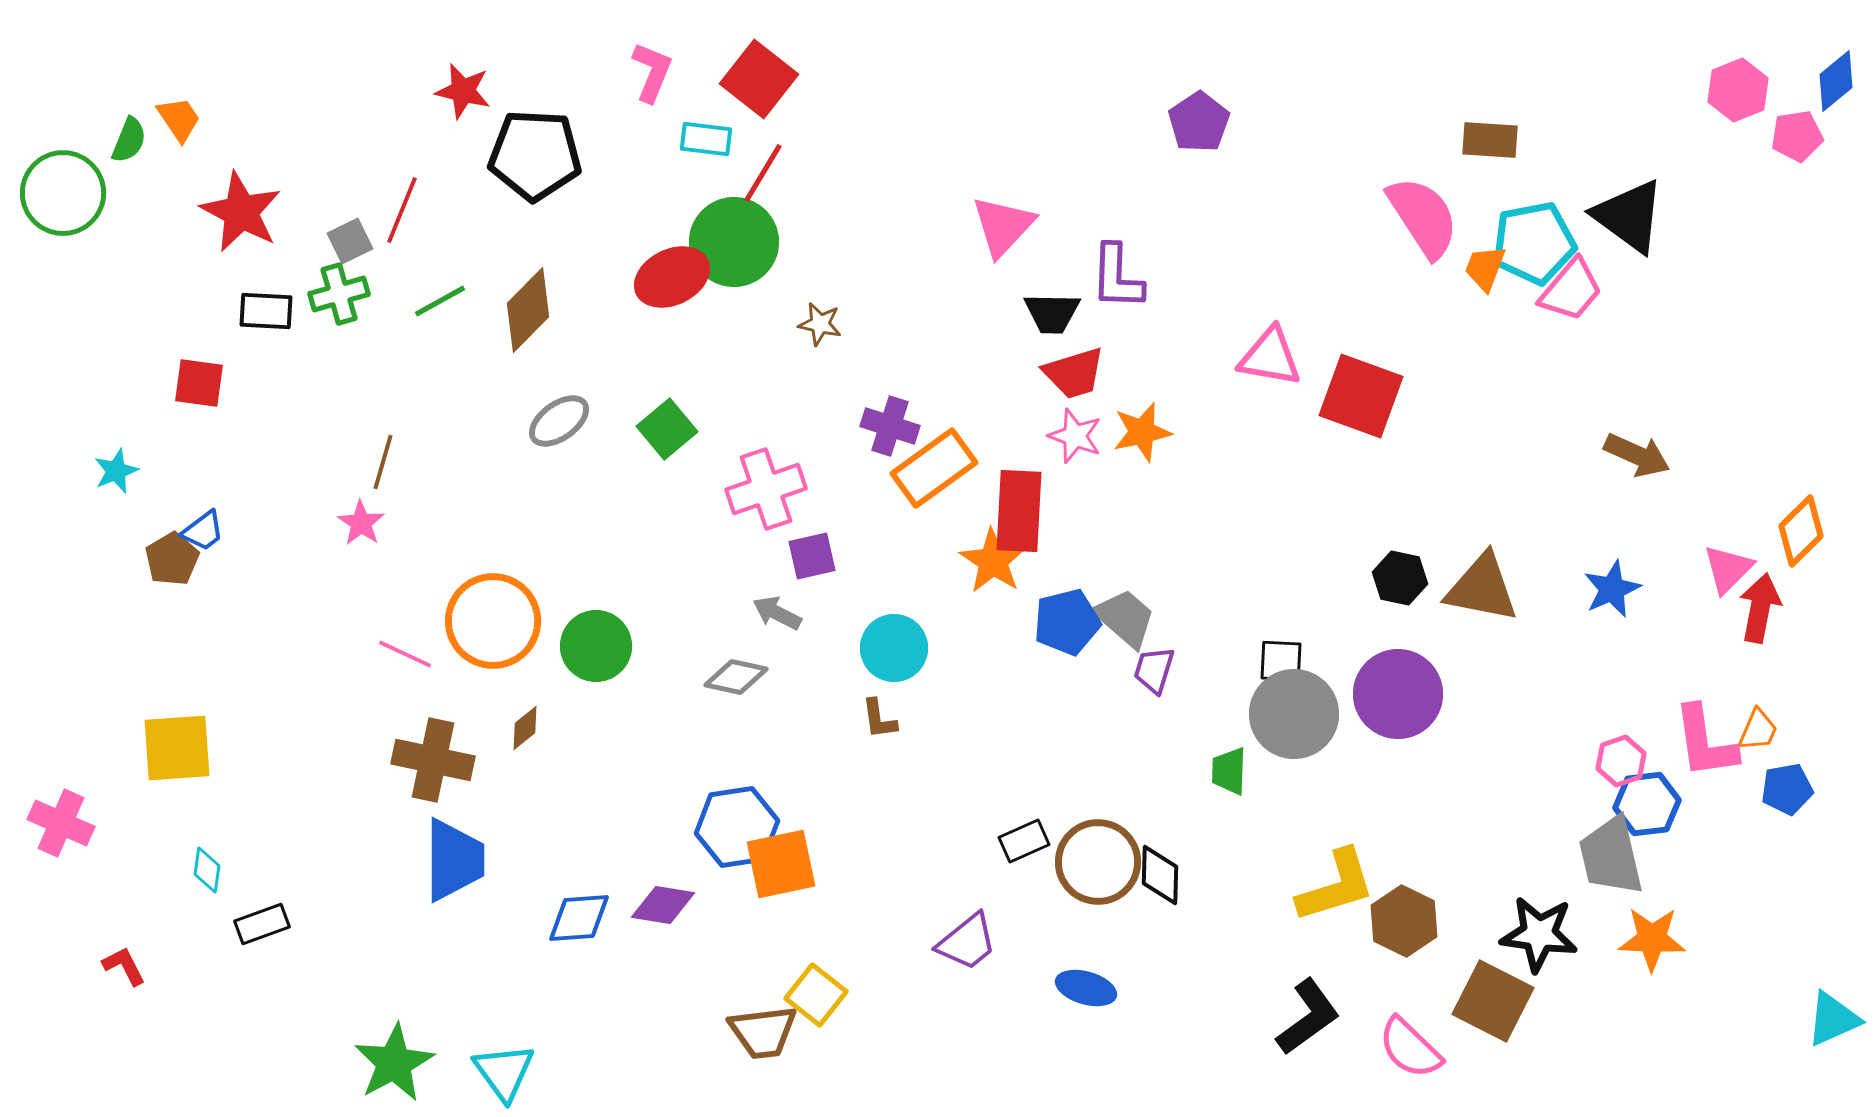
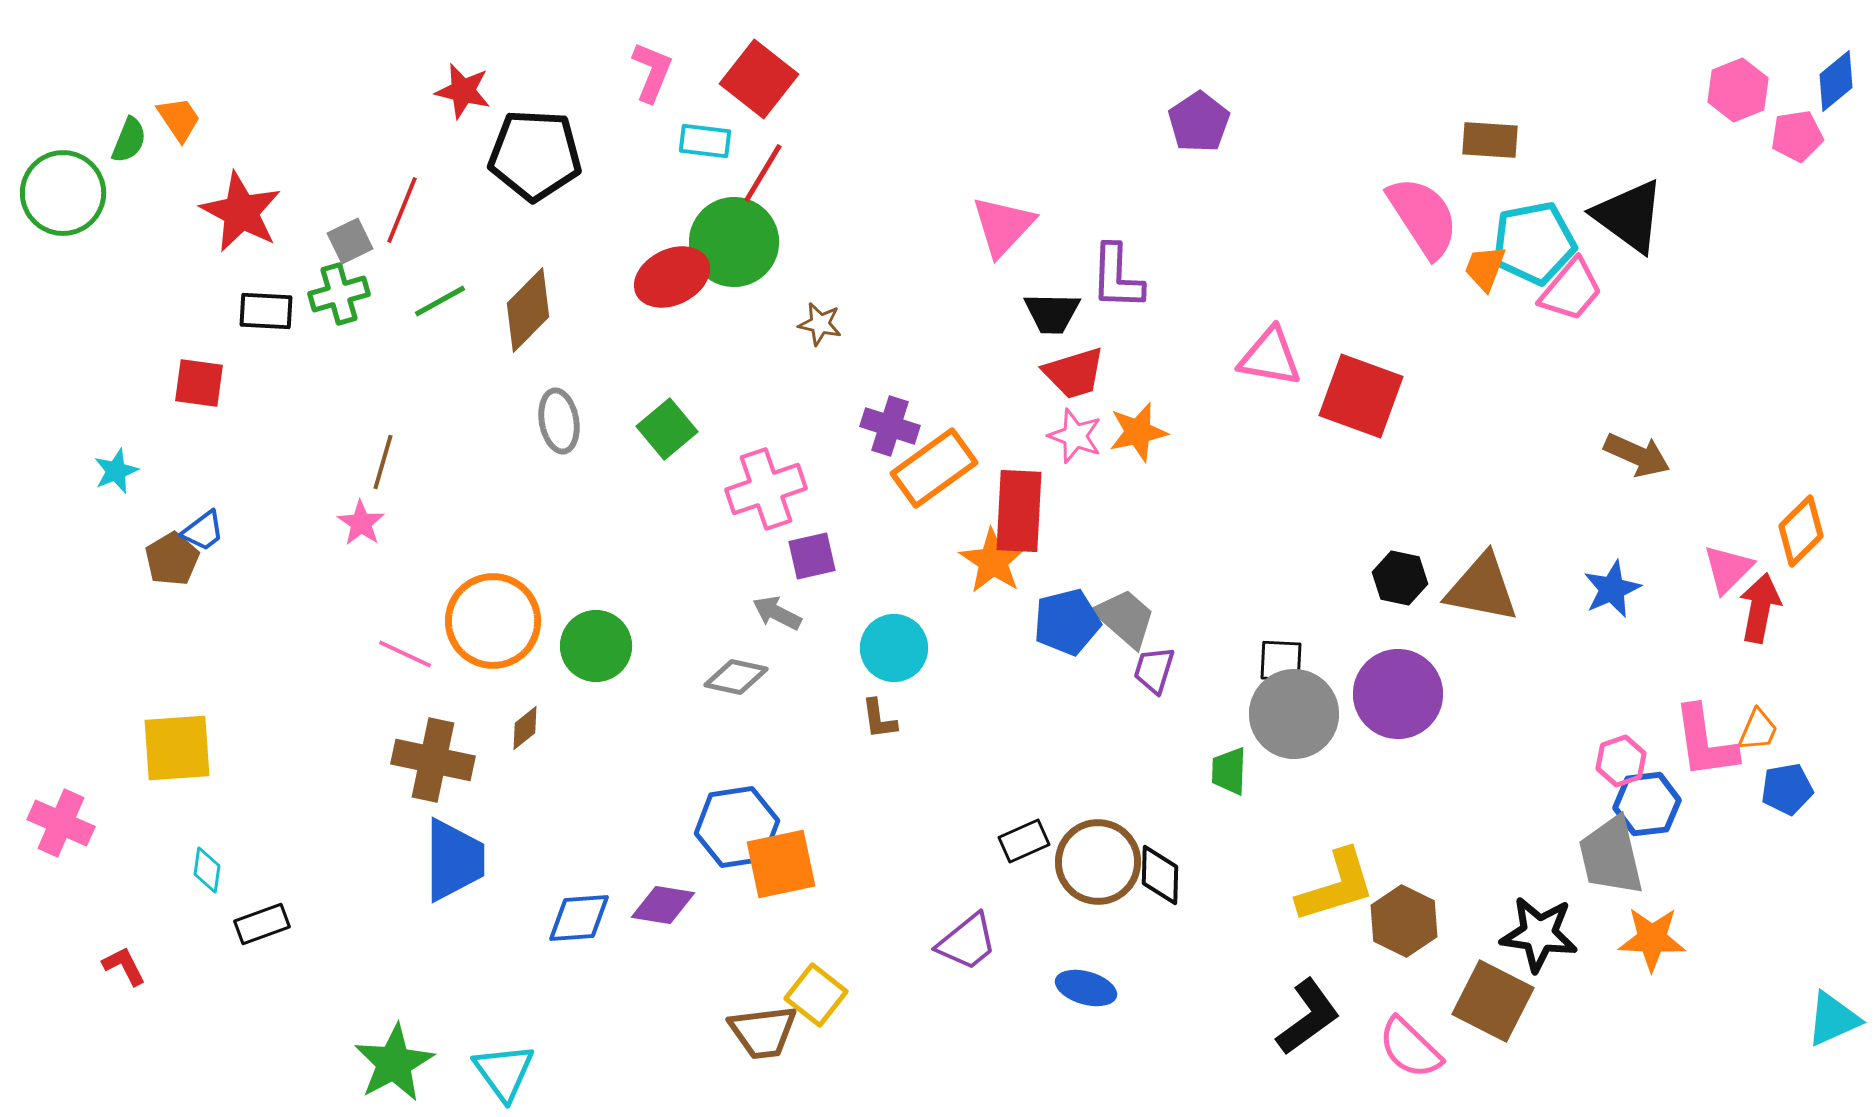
cyan rectangle at (706, 139): moved 1 px left, 2 px down
gray ellipse at (559, 421): rotated 64 degrees counterclockwise
orange star at (1142, 432): moved 4 px left
